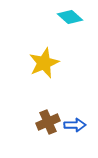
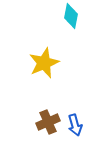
cyan diamond: moved 1 px right, 1 px up; rotated 60 degrees clockwise
blue arrow: rotated 75 degrees clockwise
